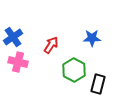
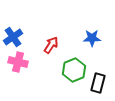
green hexagon: rotated 10 degrees clockwise
black rectangle: moved 1 px up
